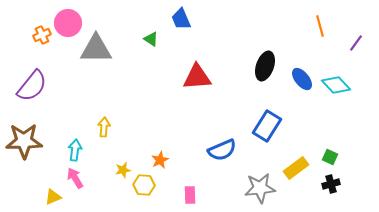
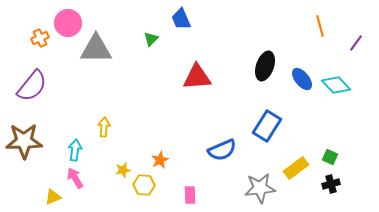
orange cross: moved 2 px left, 3 px down
green triangle: rotated 42 degrees clockwise
